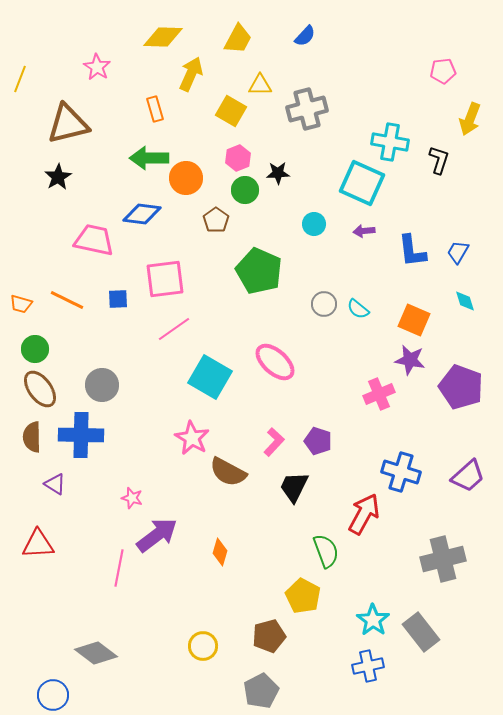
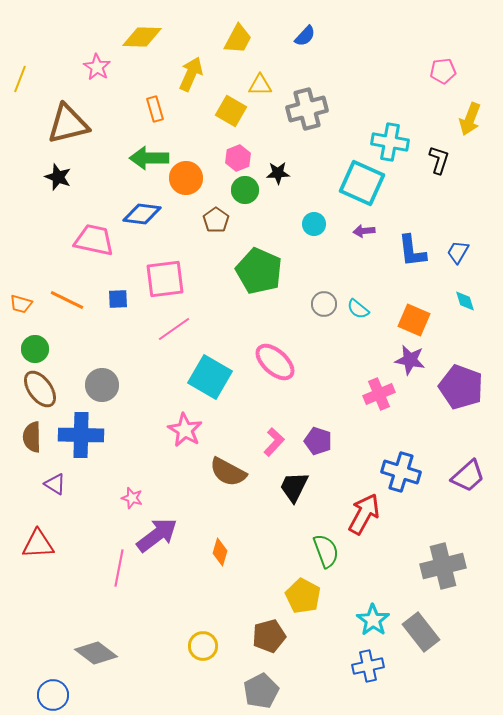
yellow diamond at (163, 37): moved 21 px left
black star at (58, 177): rotated 20 degrees counterclockwise
pink star at (192, 438): moved 7 px left, 8 px up
gray cross at (443, 559): moved 7 px down
